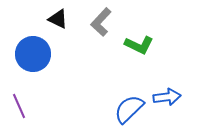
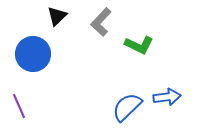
black triangle: moved 1 px left, 3 px up; rotated 50 degrees clockwise
blue semicircle: moved 2 px left, 2 px up
